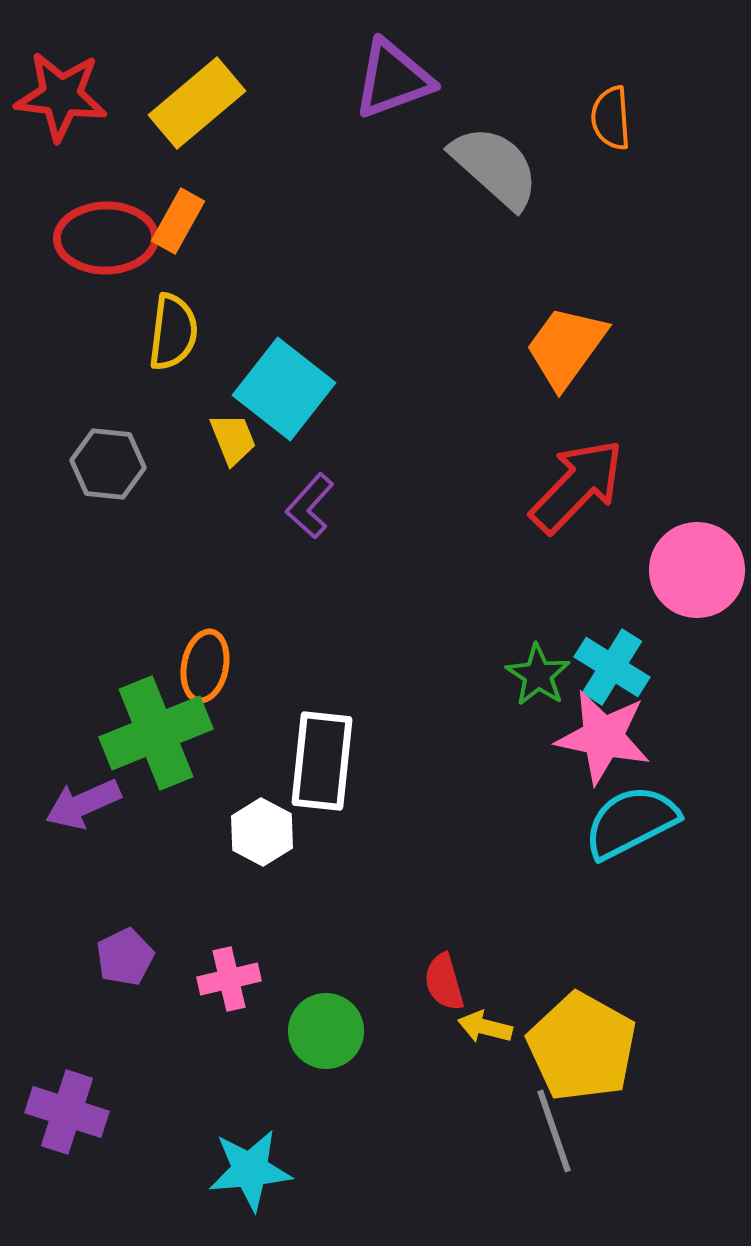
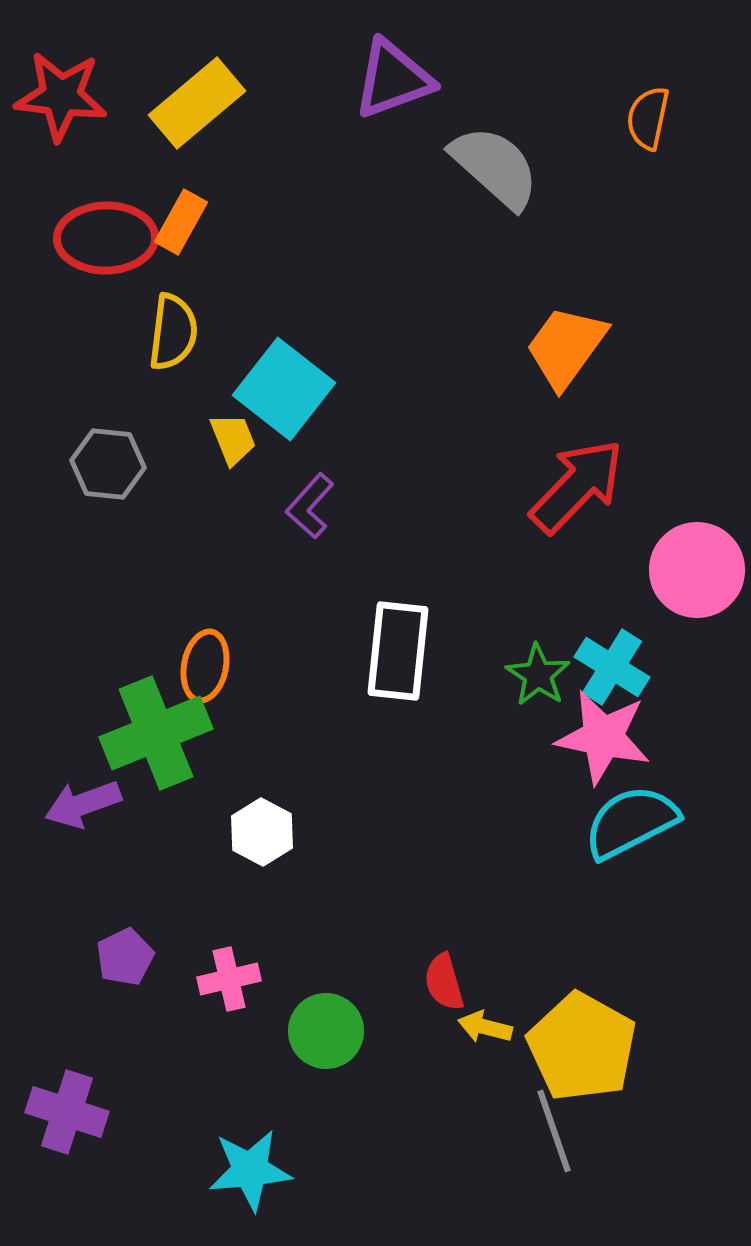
orange semicircle: moved 37 px right; rotated 16 degrees clockwise
orange rectangle: moved 3 px right, 1 px down
white rectangle: moved 76 px right, 110 px up
purple arrow: rotated 4 degrees clockwise
